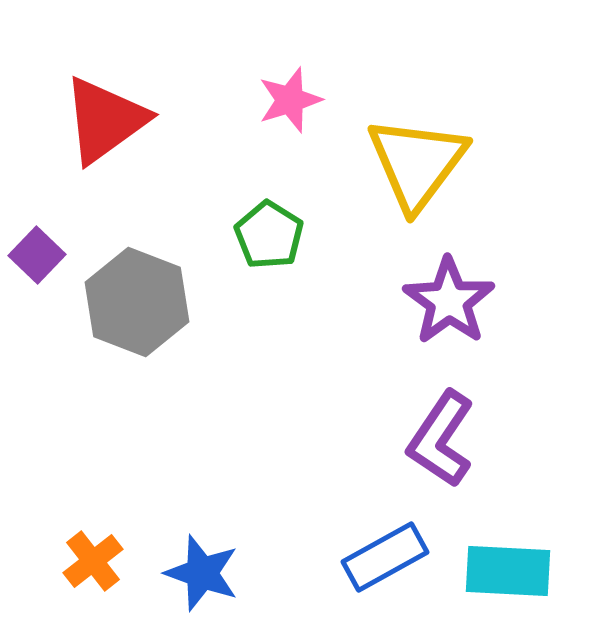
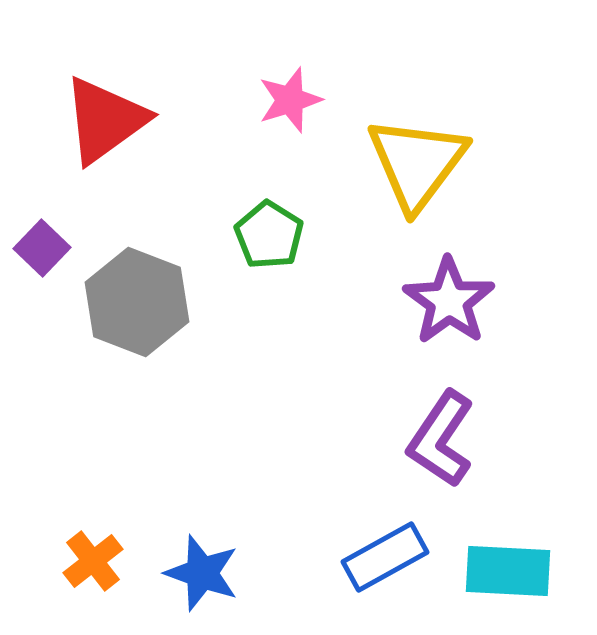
purple square: moved 5 px right, 7 px up
